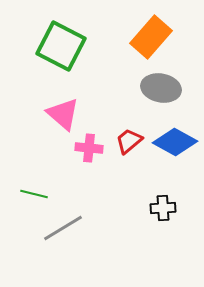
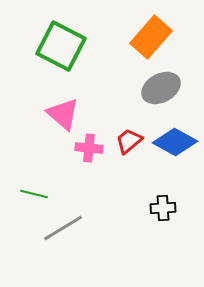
gray ellipse: rotated 39 degrees counterclockwise
